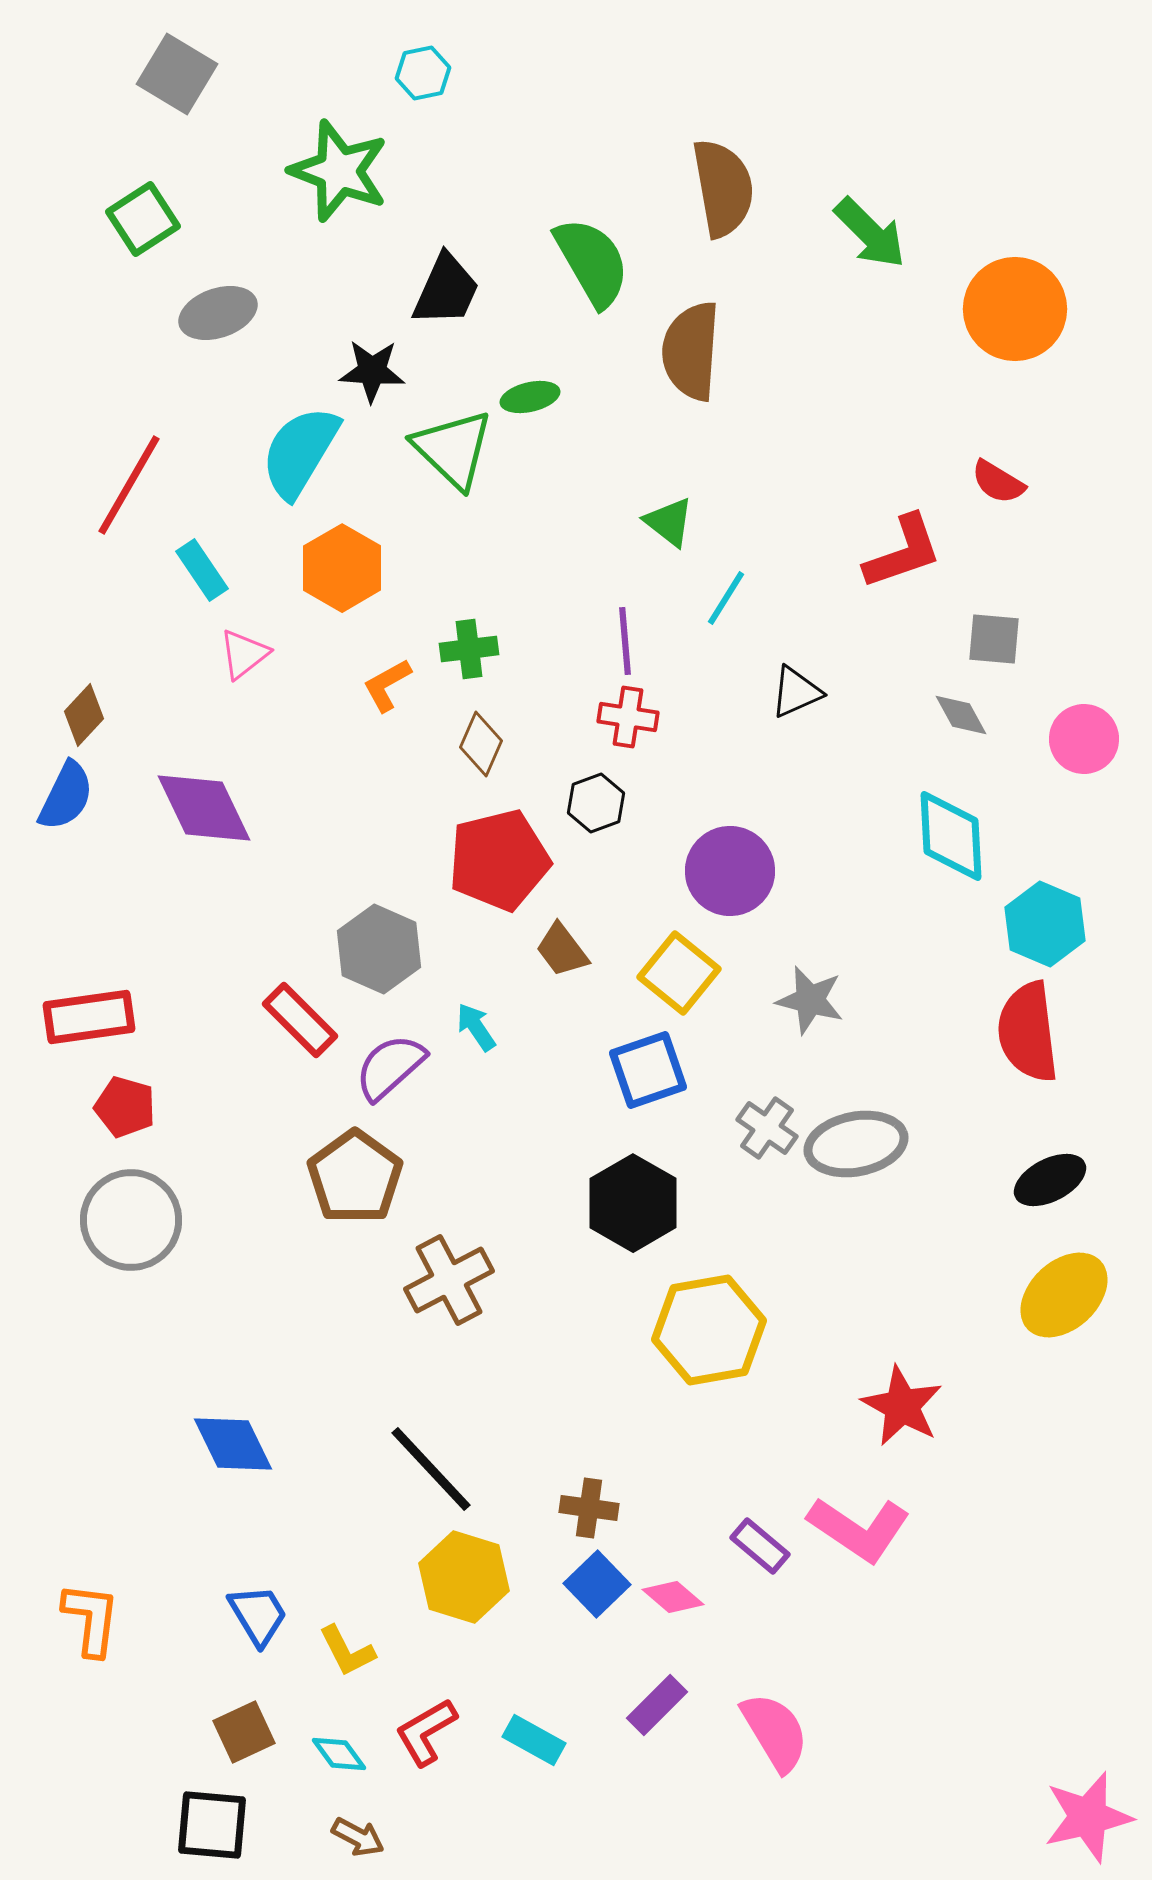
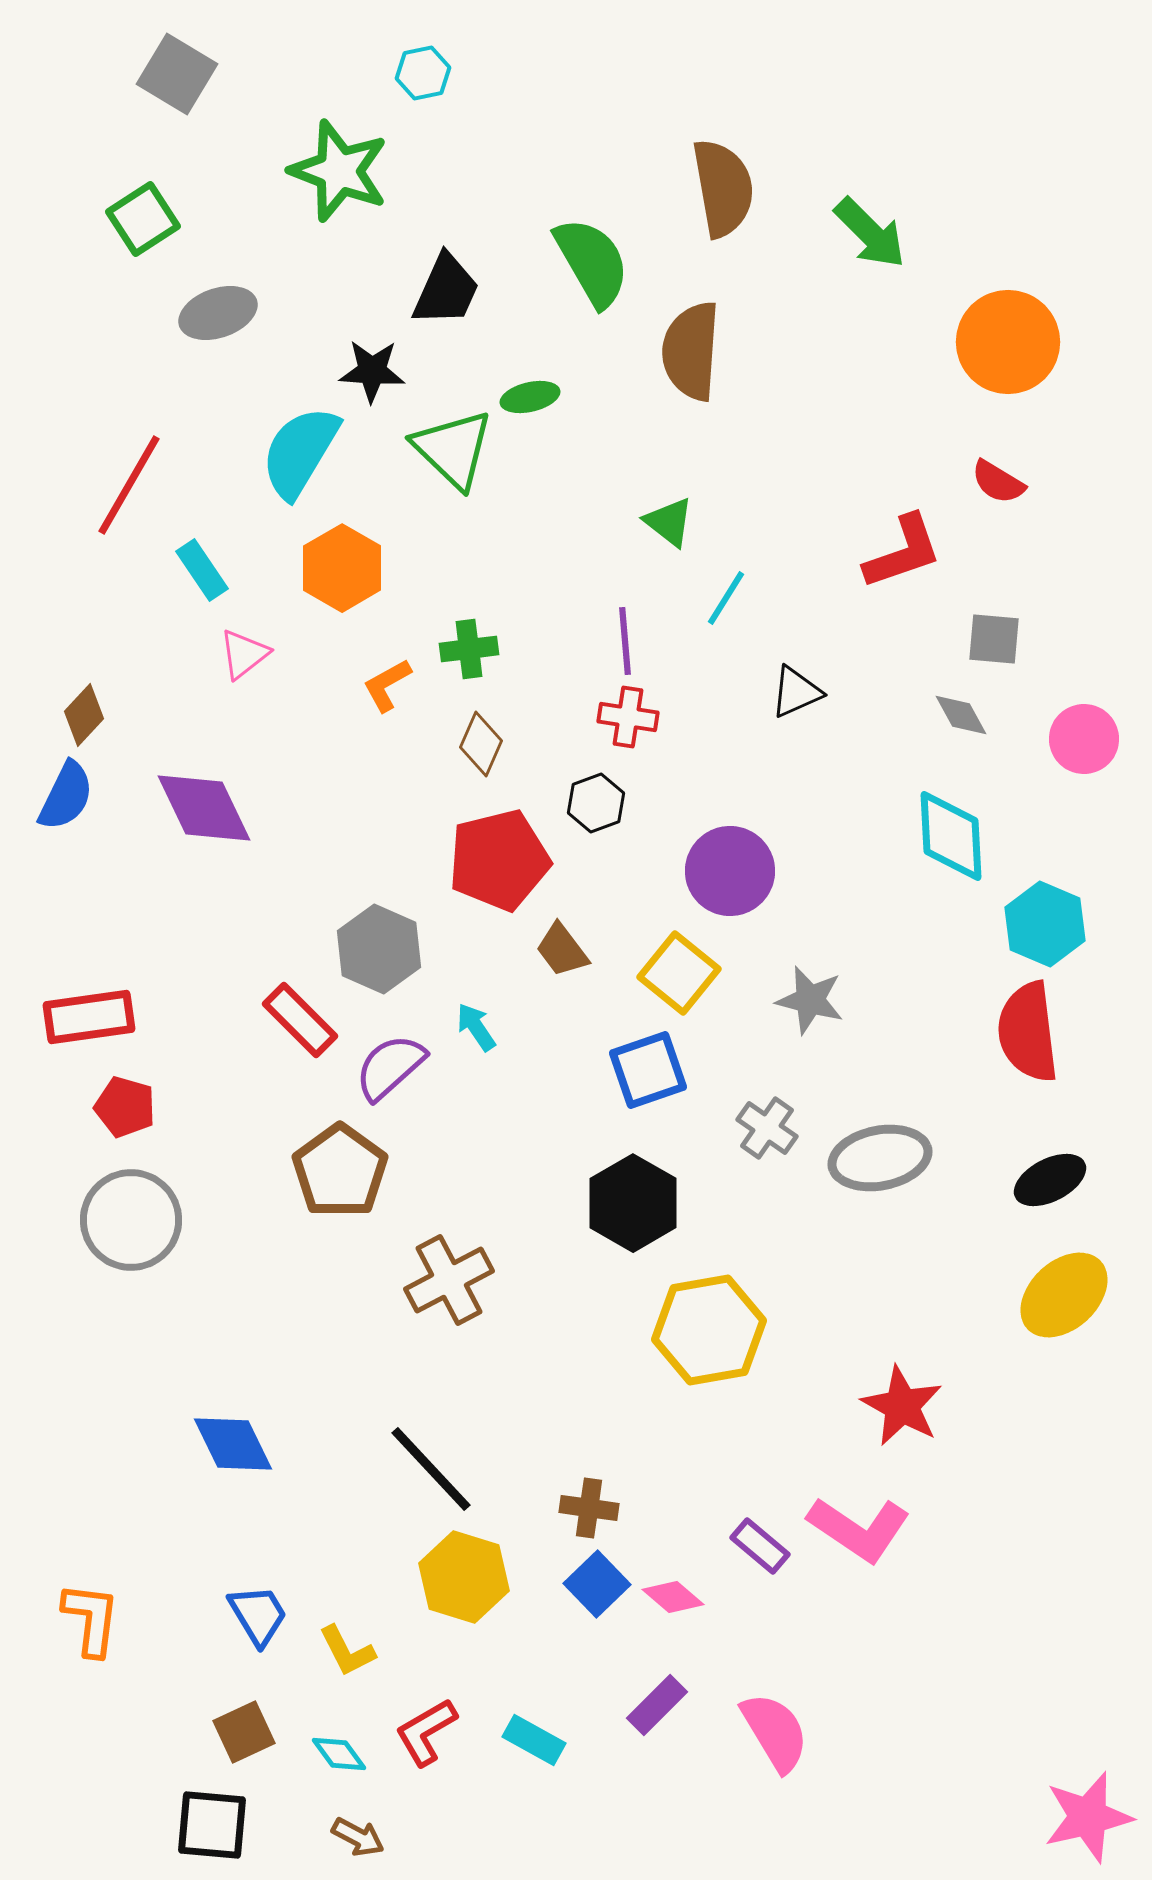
orange circle at (1015, 309): moved 7 px left, 33 px down
gray ellipse at (856, 1144): moved 24 px right, 14 px down
brown pentagon at (355, 1177): moved 15 px left, 6 px up
